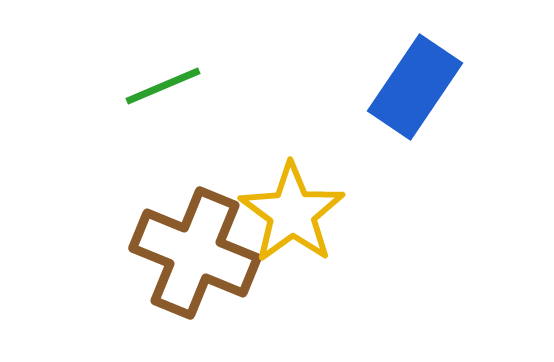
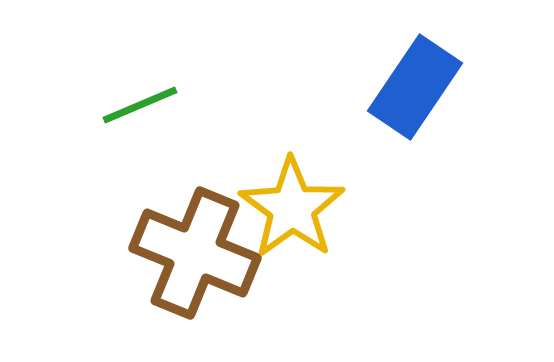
green line: moved 23 px left, 19 px down
yellow star: moved 5 px up
